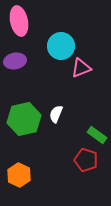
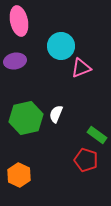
green hexagon: moved 2 px right, 1 px up
